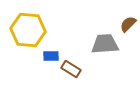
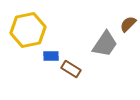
yellow hexagon: rotated 16 degrees counterclockwise
gray trapezoid: rotated 128 degrees clockwise
